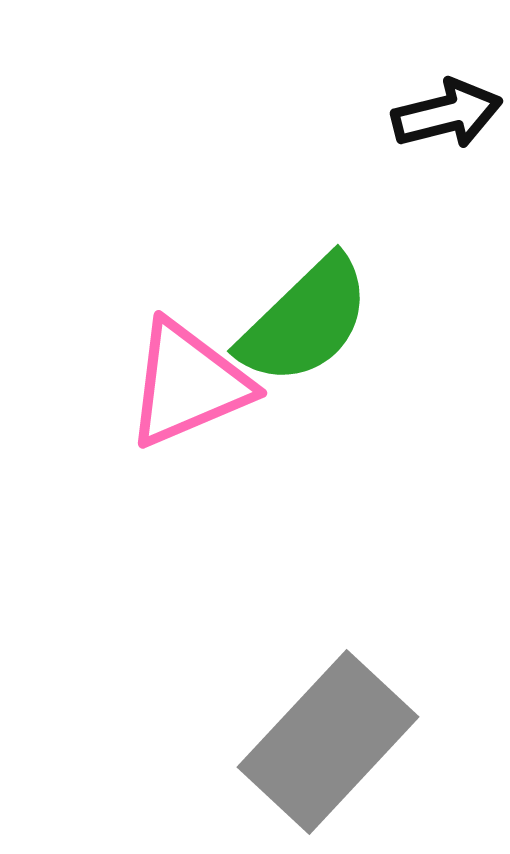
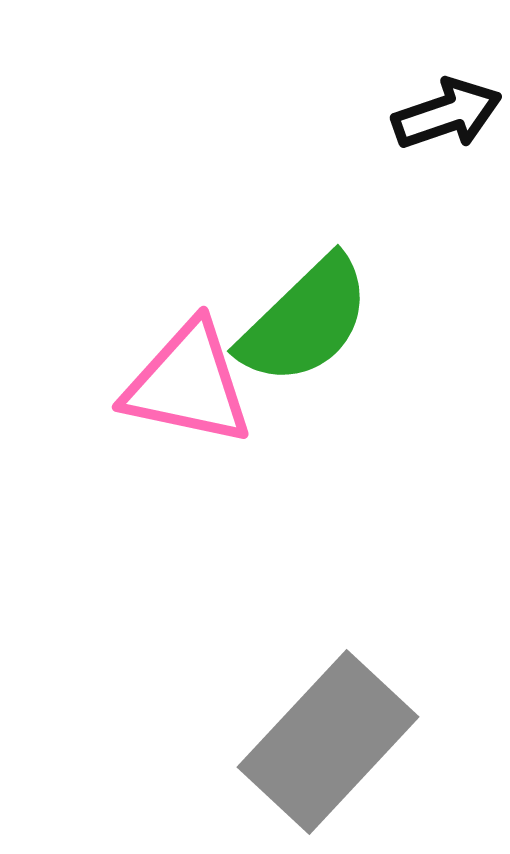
black arrow: rotated 5 degrees counterclockwise
pink triangle: rotated 35 degrees clockwise
